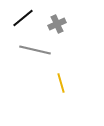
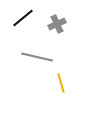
gray line: moved 2 px right, 7 px down
